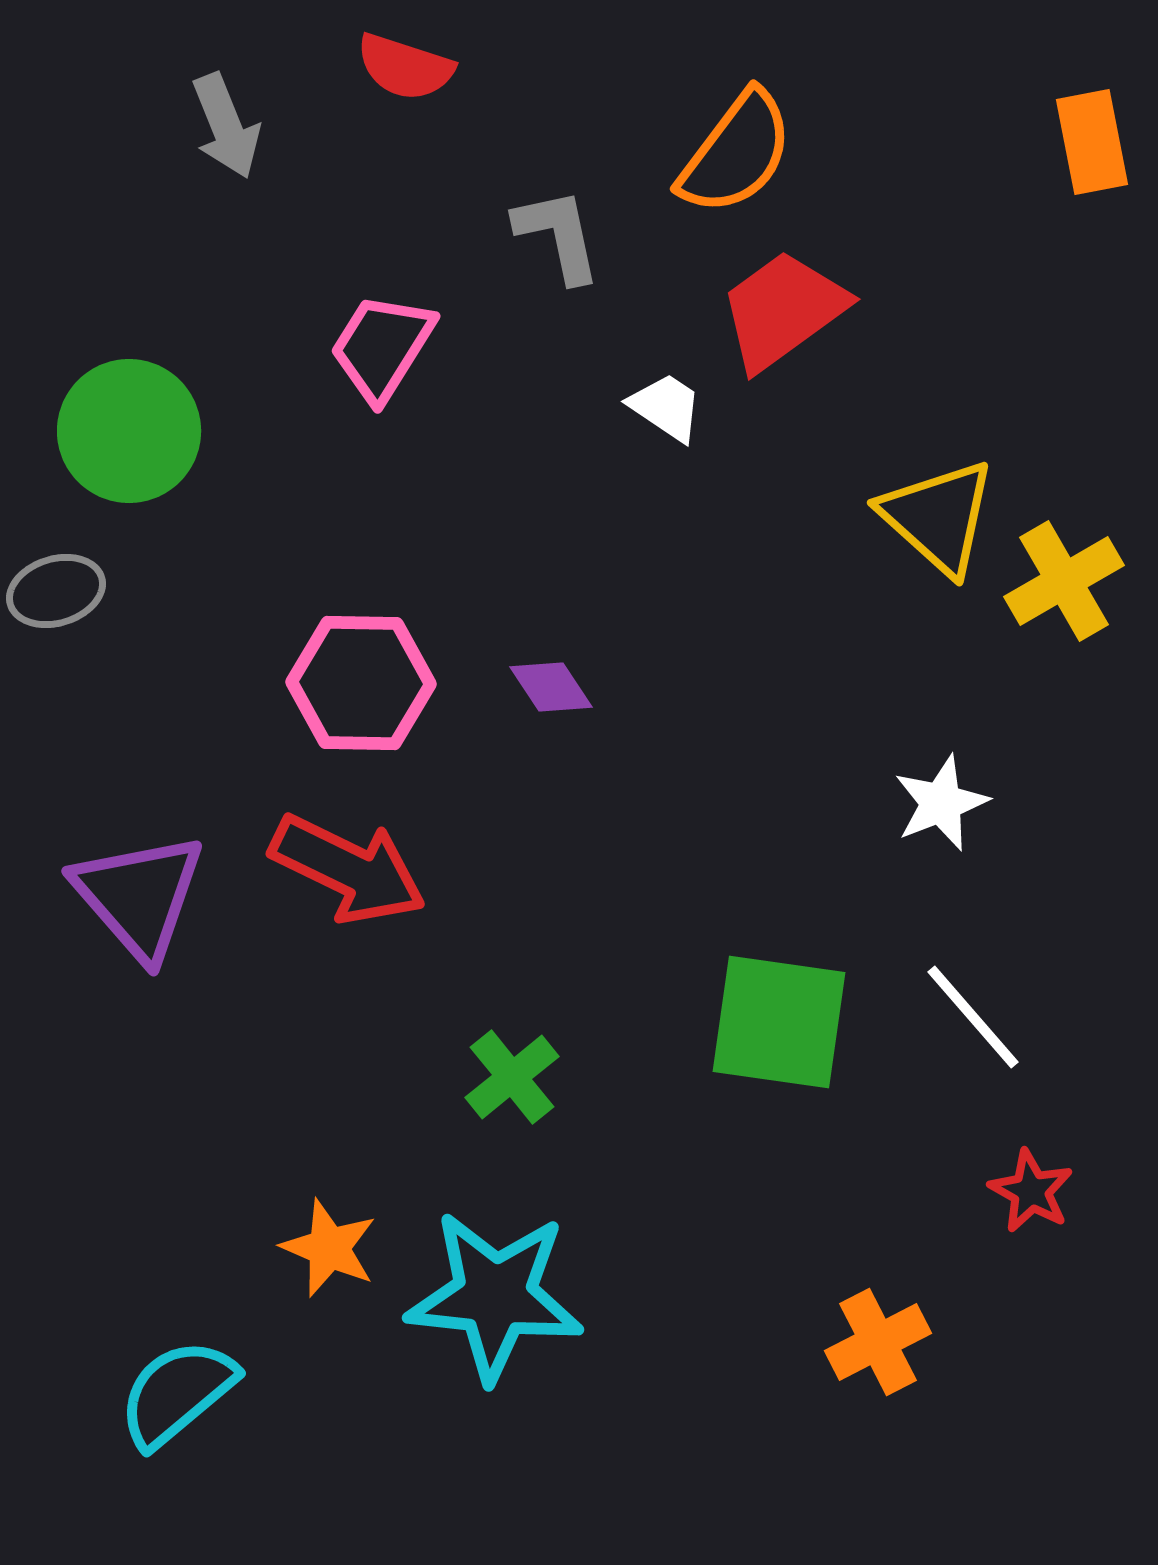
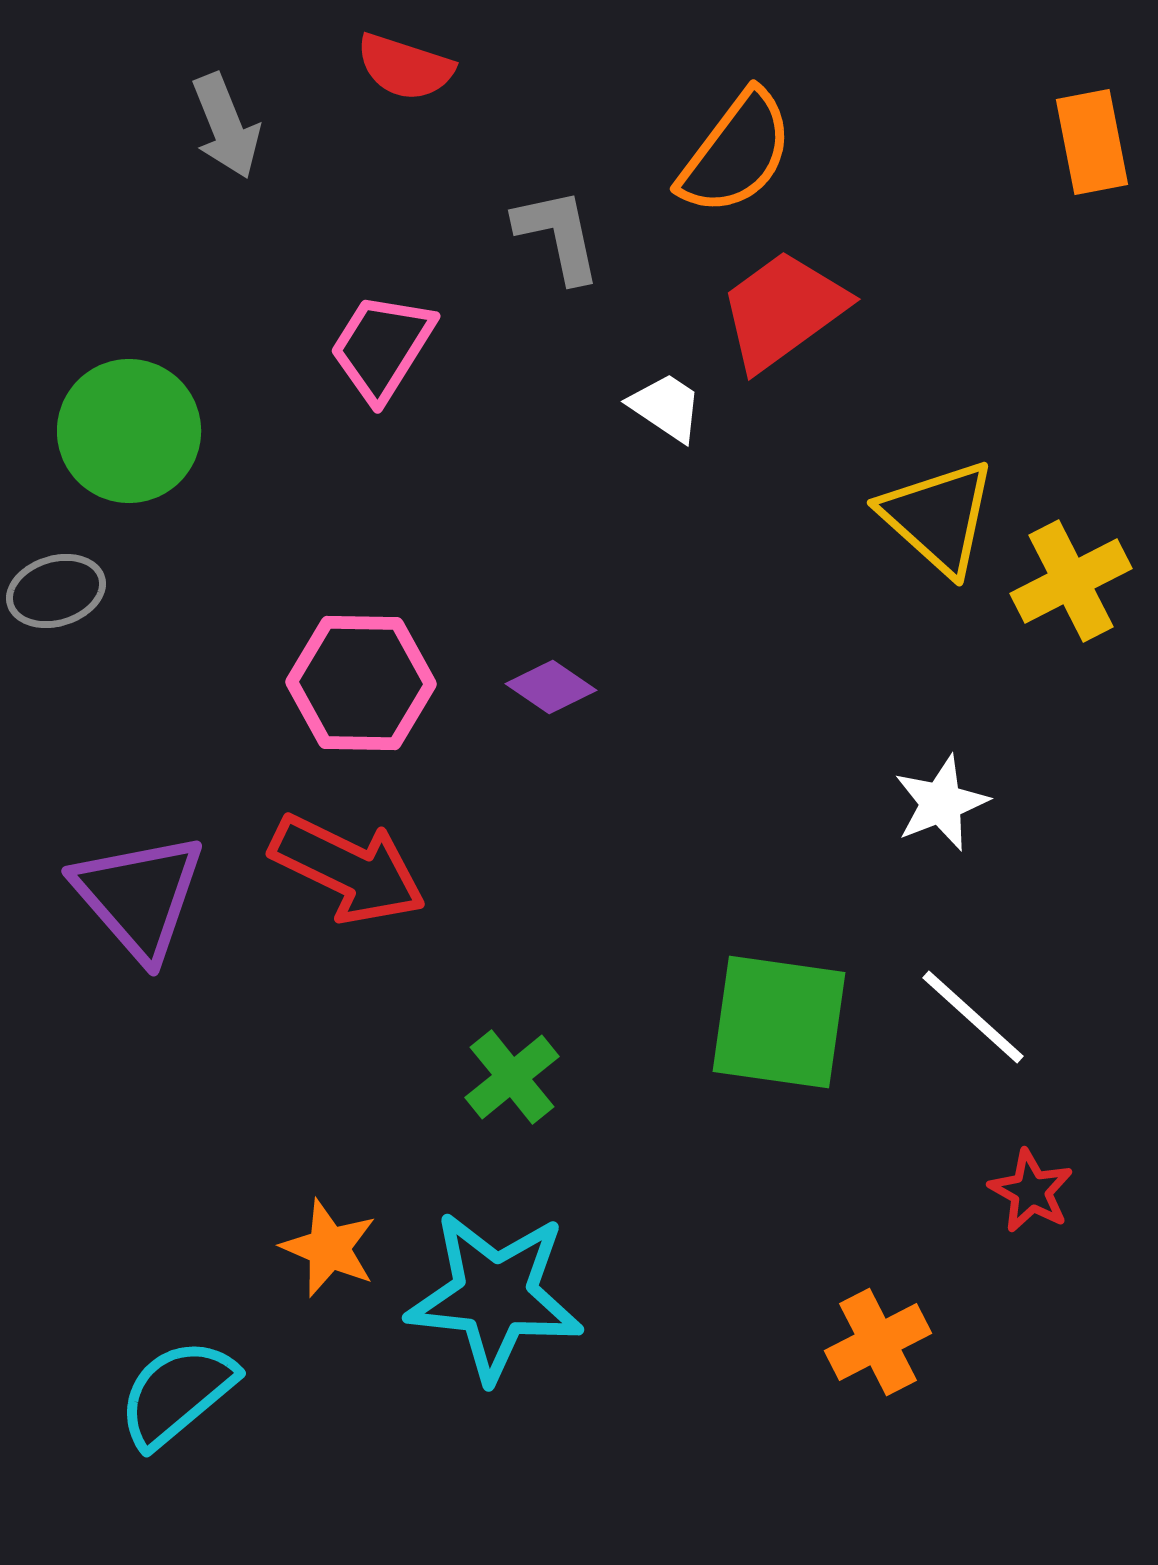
yellow cross: moved 7 px right; rotated 3 degrees clockwise
purple diamond: rotated 22 degrees counterclockwise
white line: rotated 7 degrees counterclockwise
